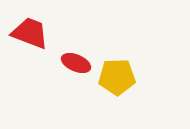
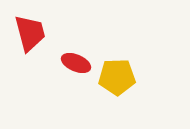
red trapezoid: rotated 54 degrees clockwise
